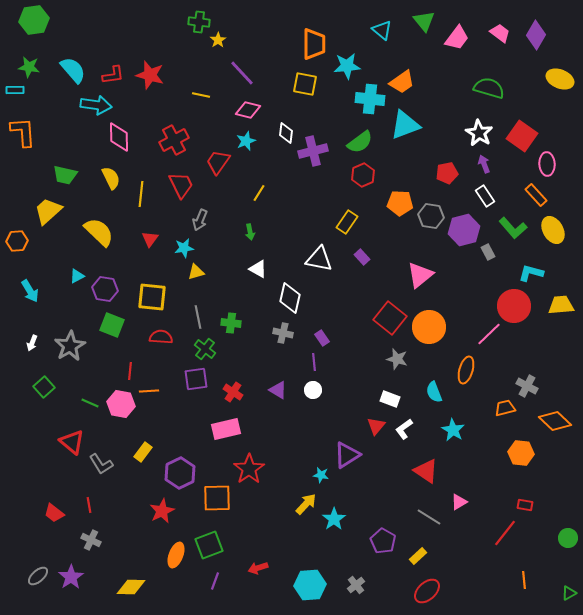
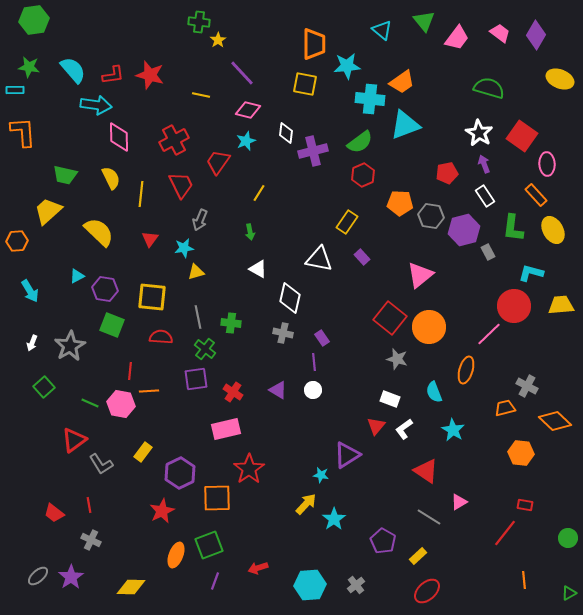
green L-shape at (513, 228): rotated 48 degrees clockwise
red triangle at (72, 442): moved 2 px right, 2 px up; rotated 44 degrees clockwise
